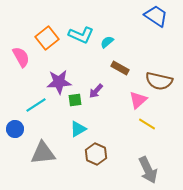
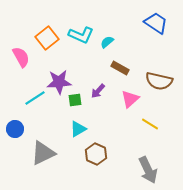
blue trapezoid: moved 7 px down
purple arrow: moved 2 px right
pink triangle: moved 8 px left, 1 px up
cyan line: moved 1 px left, 7 px up
yellow line: moved 3 px right
gray triangle: rotated 20 degrees counterclockwise
